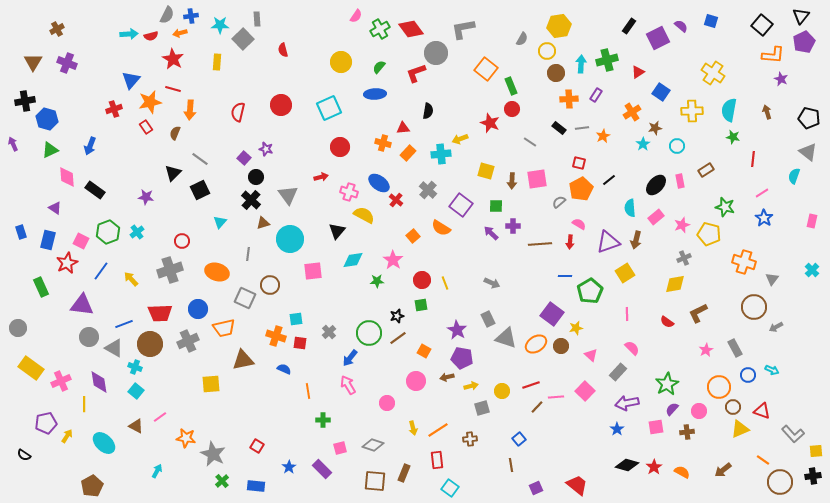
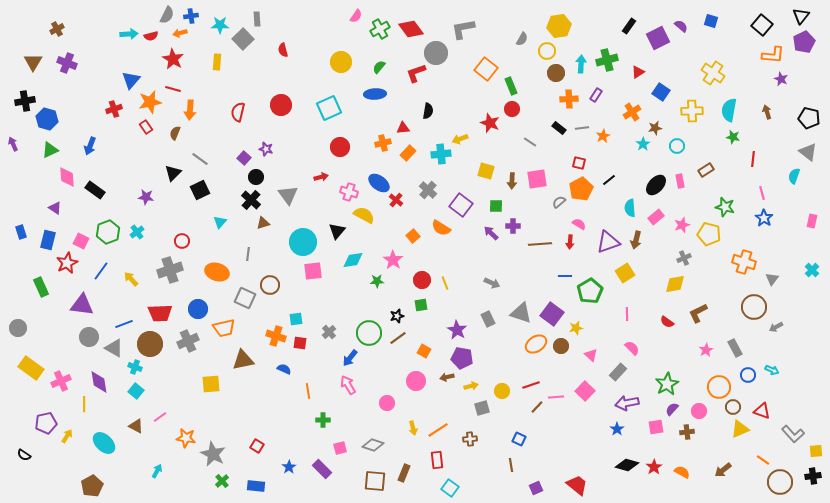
orange cross at (383, 143): rotated 28 degrees counterclockwise
pink line at (762, 193): rotated 72 degrees counterclockwise
cyan circle at (290, 239): moved 13 px right, 3 px down
gray triangle at (506, 338): moved 15 px right, 25 px up
blue square at (519, 439): rotated 24 degrees counterclockwise
